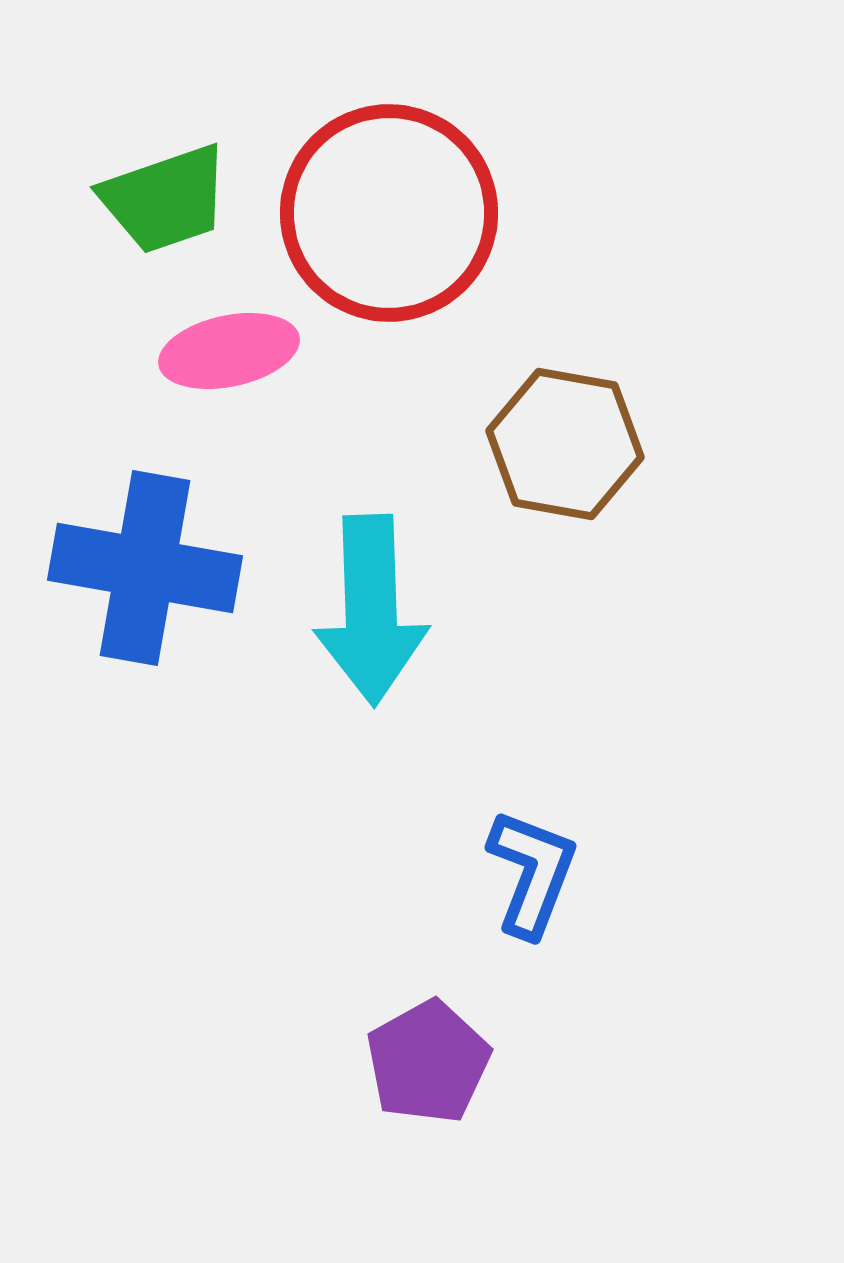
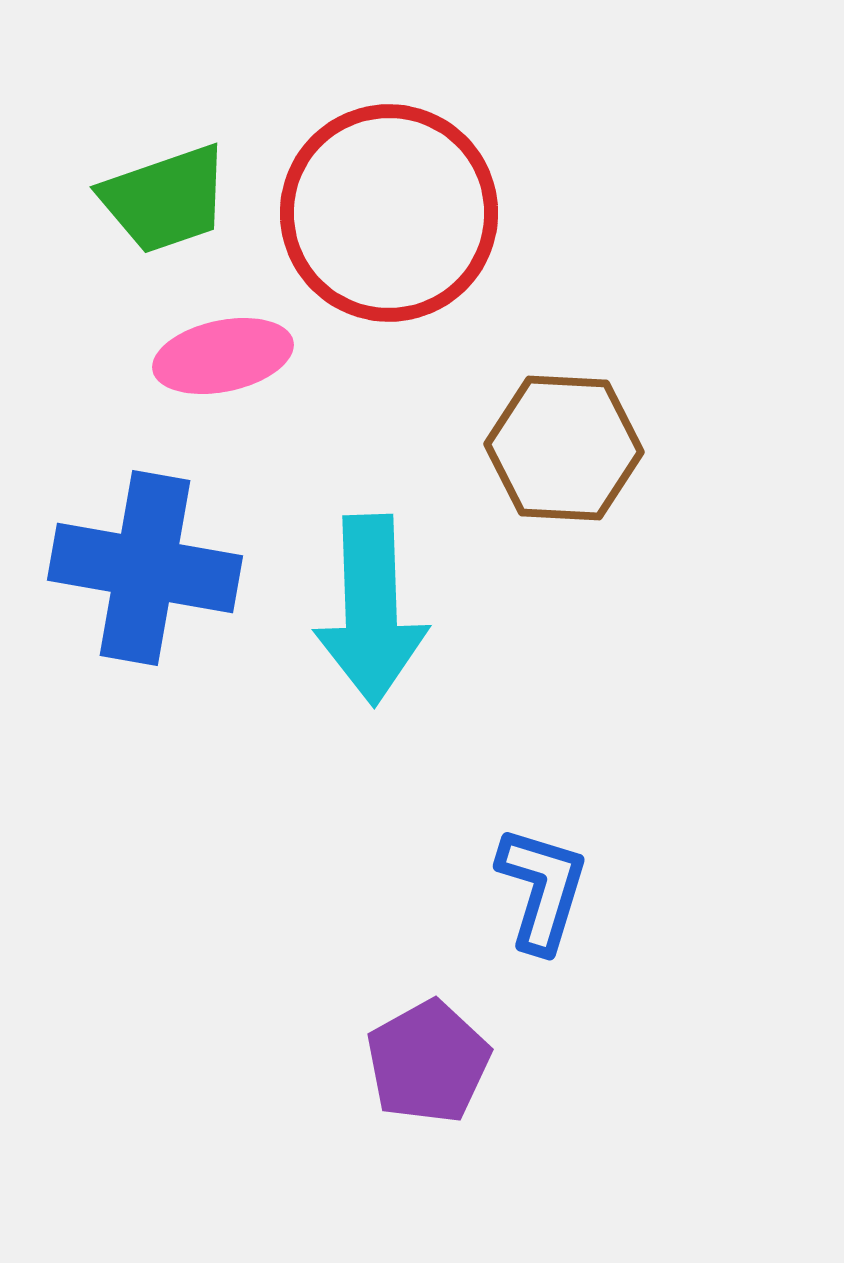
pink ellipse: moved 6 px left, 5 px down
brown hexagon: moved 1 px left, 4 px down; rotated 7 degrees counterclockwise
blue L-shape: moved 10 px right, 16 px down; rotated 4 degrees counterclockwise
